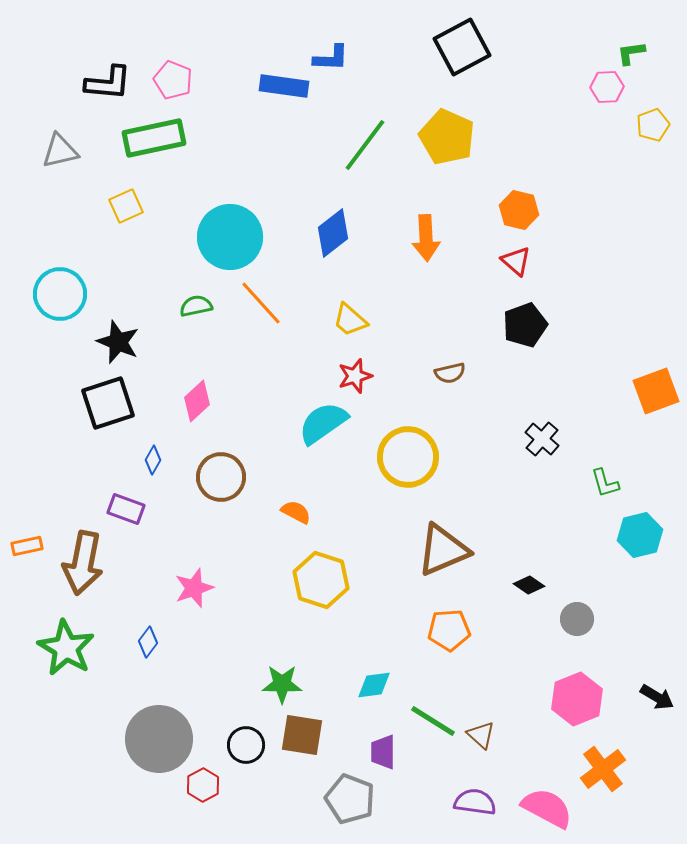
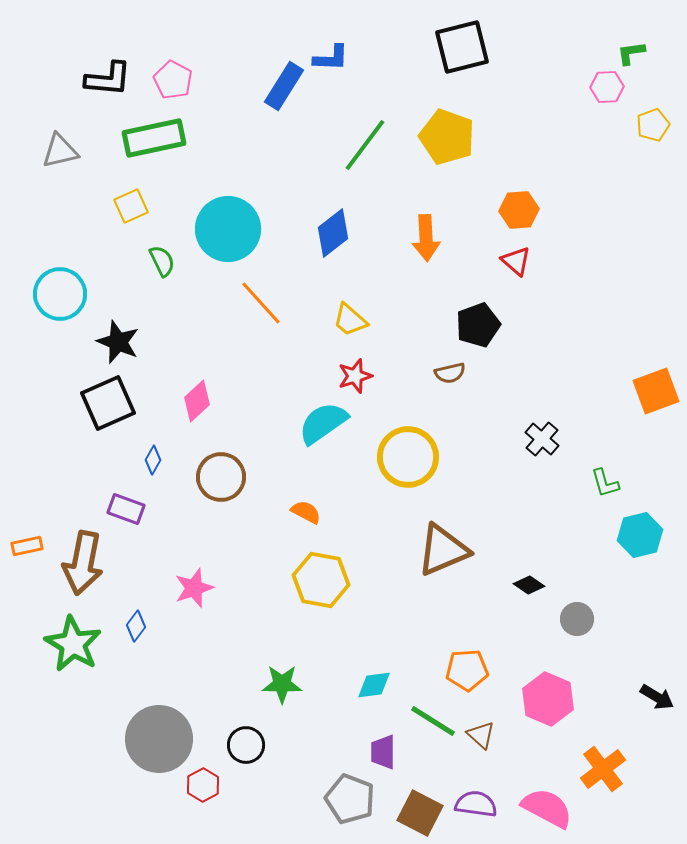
black square at (462, 47): rotated 14 degrees clockwise
pink pentagon at (173, 80): rotated 6 degrees clockwise
black L-shape at (108, 83): moved 4 px up
blue rectangle at (284, 86): rotated 66 degrees counterclockwise
yellow pentagon at (447, 137): rotated 4 degrees counterclockwise
yellow square at (126, 206): moved 5 px right
orange hexagon at (519, 210): rotated 18 degrees counterclockwise
cyan circle at (230, 237): moved 2 px left, 8 px up
green semicircle at (196, 306): moved 34 px left, 45 px up; rotated 76 degrees clockwise
black pentagon at (525, 325): moved 47 px left
black square at (108, 403): rotated 6 degrees counterclockwise
orange semicircle at (296, 512): moved 10 px right
yellow hexagon at (321, 580): rotated 8 degrees counterclockwise
orange pentagon at (449, 630): moved 18 px right, 40 px down
blue diamond at (148, 642): moved 12 px left, 16 px up
green star at (66, 648): moved 7 px right, 4 px up
pink hexagon at (577, 699): moved 29 px left; rotated 15 degrees counterclockwise
brown square at (302, 735): moved 118 px right, 78 px down; rotated 18 degrees clockwise
purple semicircle at (475, 802): moved 1 px right, 2 px down
